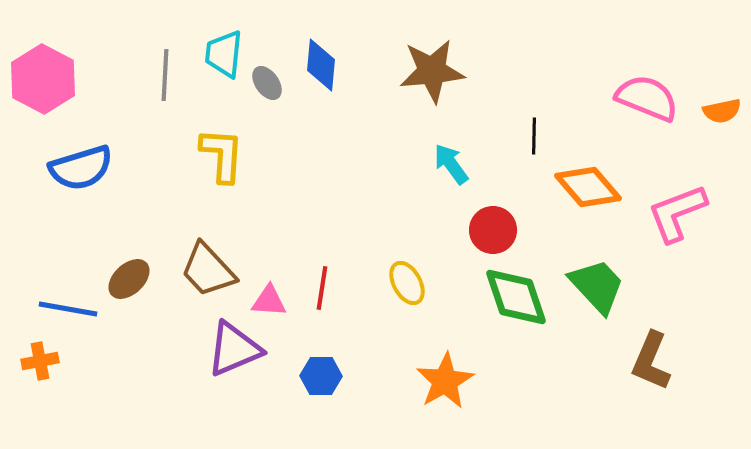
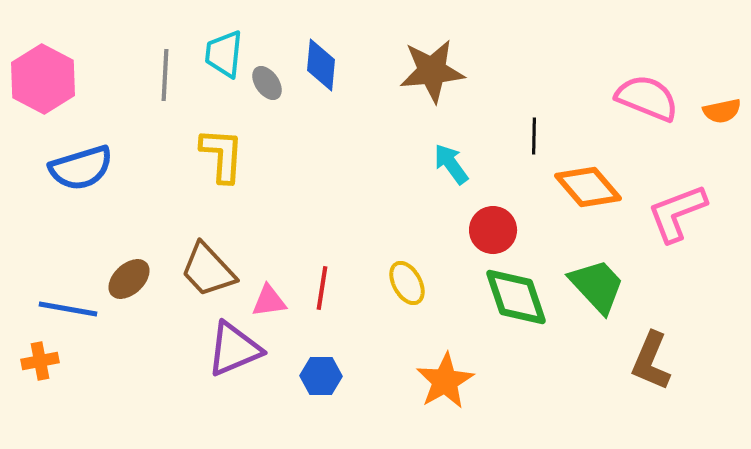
pink triangle: rotated 12 degrees counterclockwise
